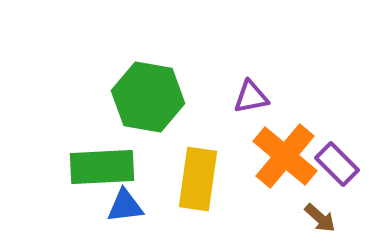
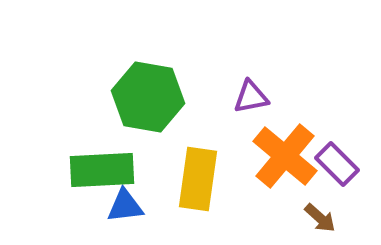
green rectangle: moved 3 px down
